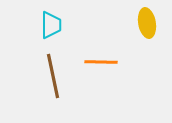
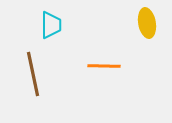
orange line: moved 3 px right, 4 px down
brown line: moved 20 px left, 2 px up
